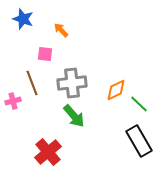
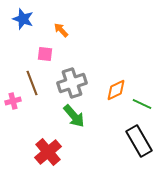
gray cross: rotated 12 degrees counterclockwise
green line: moved 3 px right; rotated 18 degrees counterclockwise
